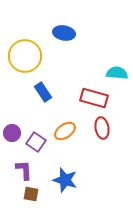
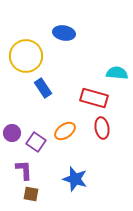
yellow circle: moved 1 px right
blue rectangle: moved 4 px up
blue star: moved 10 px right, 1 px up
